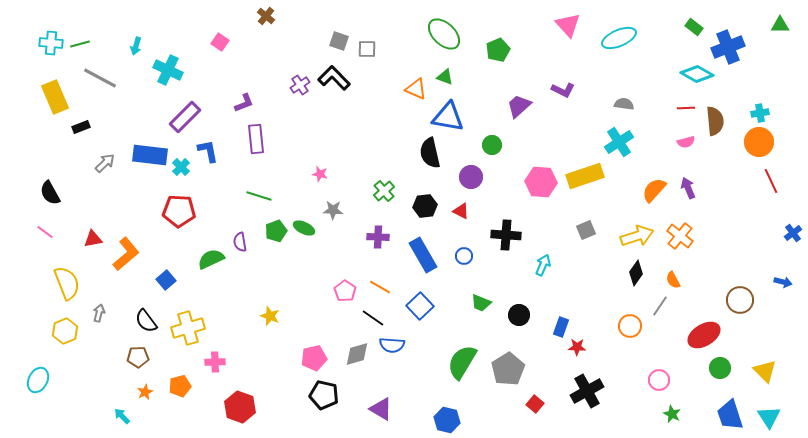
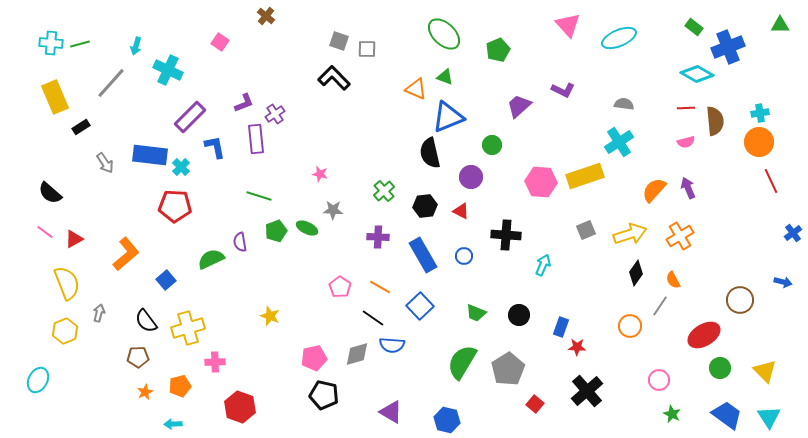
gray line at (100, 78): moved 11 px right, 5 px down; rotated 76 degrees counterclockwise
purple cross at (300, 85): moved 25 px left, 29 px down
purple rectangle at (185, 117): moved 5 px right
blue triangle at (448, 117): rotated 32 degrees counterclockwise
black rectangle at (81, 127): rotated 12 degrees counterclockwise
blue L-shape at (208, 151): moved 7 px right, 4 px up
gray arrow at (105, 163): rotated 100 degrees clockwise
black semicircle at (50, 193): rotated 20 degrees counterclockwise
red pentagon at (179, 211): moved 4 px left, 5 px up
green ellipse at (304, 228): moved 3 px right
yellow arrow at (637, 236): moved 7 px left, 2 px up
orange cross at (680, 236): rotated 20 degrees clockwise
red triangle at (93, 239): moved 19 px left; rotated 18 degrees counterclockwise
pink pentagon at (345, 291): moved 5 px left, 4 px up
green trapezoid at (481, 303): moved 5 px left, 10 px down
black cross at (587, 391): rotated 12 degrees counterclockwise
purple triangle at (381, 409): moved 10 px right, 3 px down
blue trapezoid at (730, 415): moved 3 px left; rotated 144 degrees clockwise
cyan arrow at (122, 416): moved 51 px right, 8 px down; rotated 48 degrees counterclockwise
